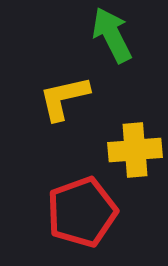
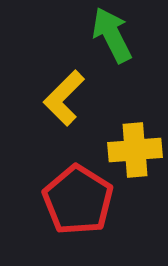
yellow L-shape: rotated 32 degrees counterclockwise
red pentagon: moved 4 px left, 12 px up; rotated 20 degrees counterclockwise
